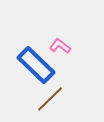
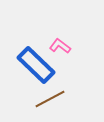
brown line: rotated 16 degrees clockwise
